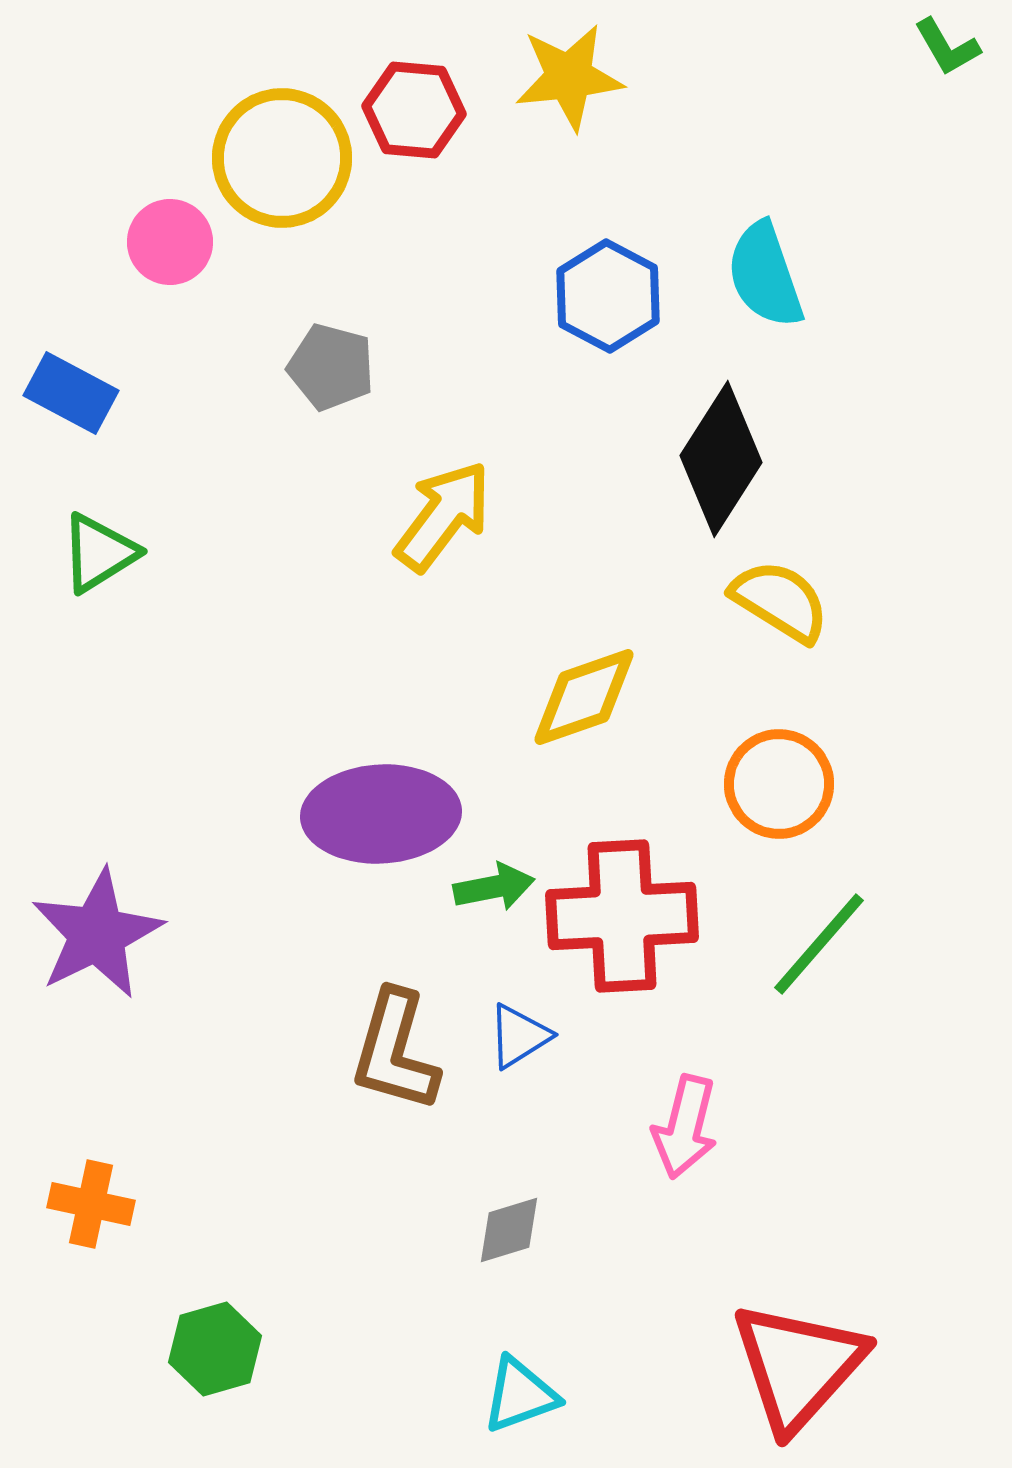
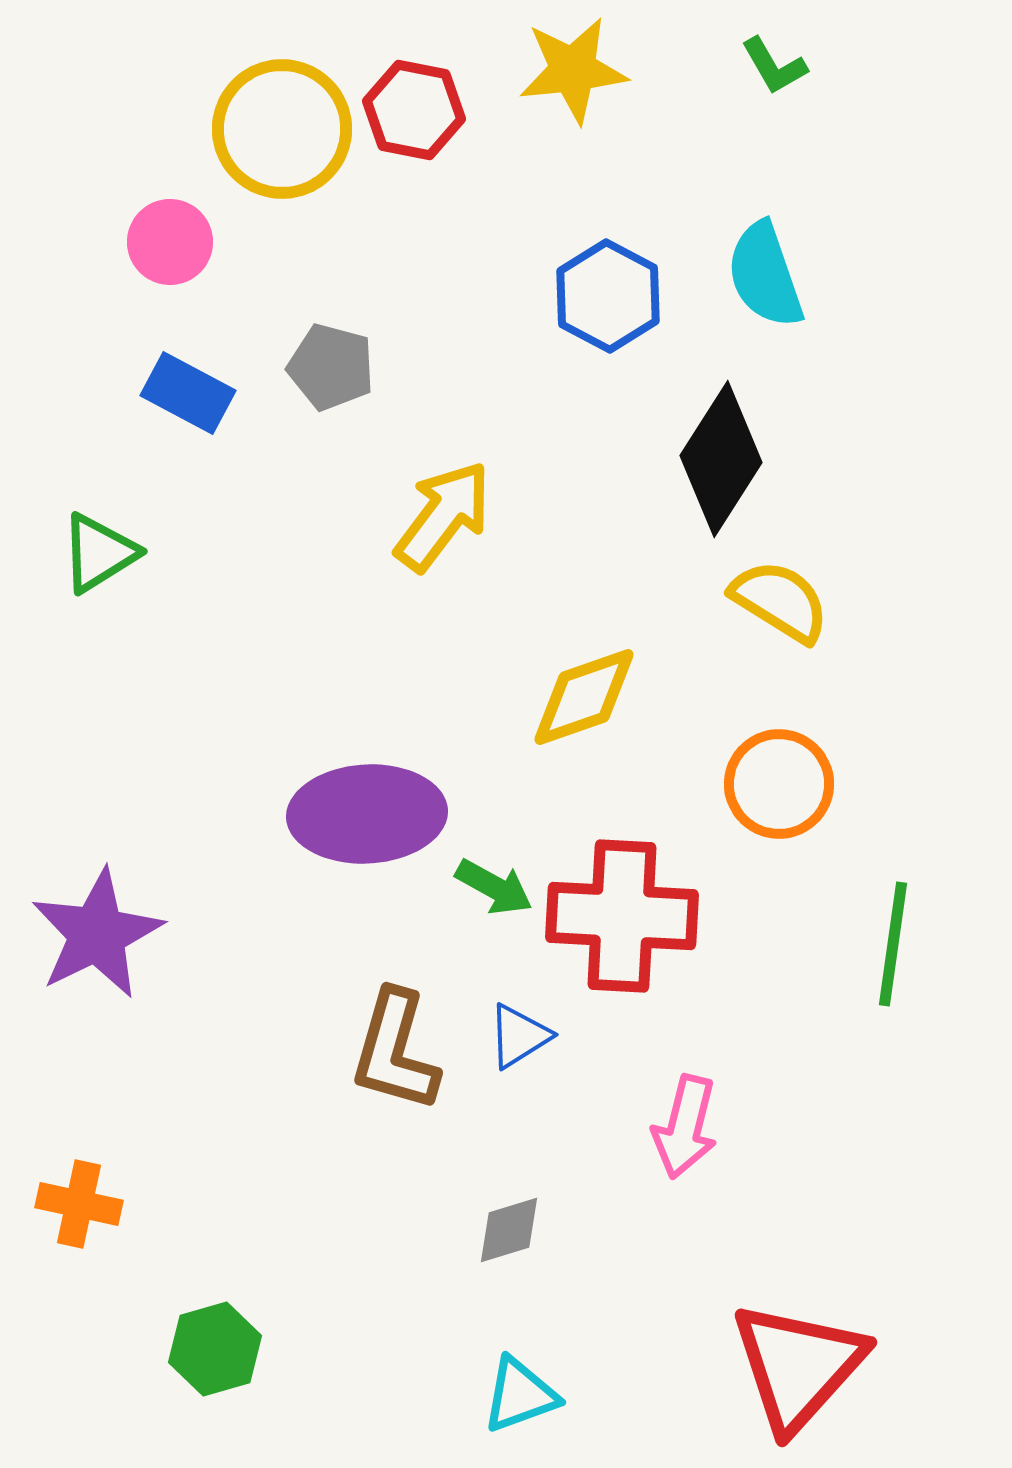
green L-shape: moved 173 px left, 19 px down
yellow star: moved 4 px right, 7 px up
red hexagon: rotated 6 degrees clockwise
yellow circle: moved 29 px up
blue rectangle: moved 117 px right
purple ellipse: moved 14 px left
green arrow: rotated 40 degrees clockwise
red cross: rotated 6 degrees clockwise
green line: moved 74 px right; rotated 33 degrees counterclockwise
orange cross: moved 12 px left
